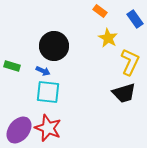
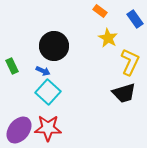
green rectangle: rotated 49 degrees clockwise
cyan square: rotated 35 degrees clockwise
red star: rotated 20 degrees counterclockwise
